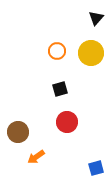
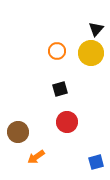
black triangle: moved 11 px down
blue square: moved 6 px up
